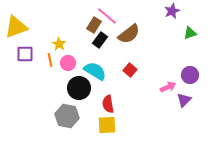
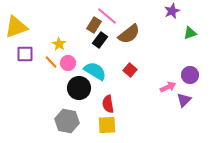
orange line: moved 1 px right, 2 px down; rotated 32 degrees counterclockwise
gray hexagon: moved 5 px down
